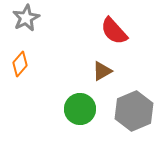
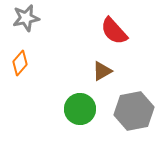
gray star: rotated 16 degrees clockwise
orange diamond: moved 1 px up
gray hexagon: rotated 12 degrees clockwise
